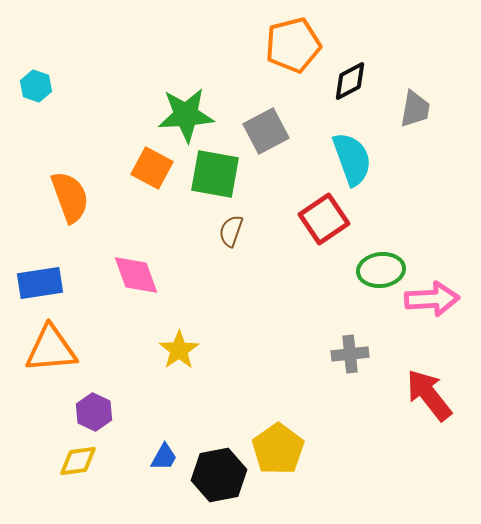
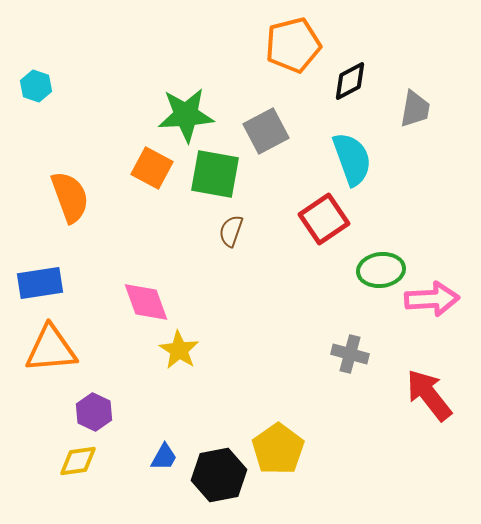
pink diamond: moved 10 px right, 27 px down
yellow star: rotated 6 degrees counterclockwise
gray cross: rotated 21 degrees clockwise
